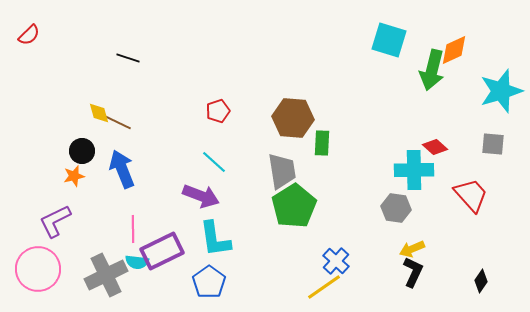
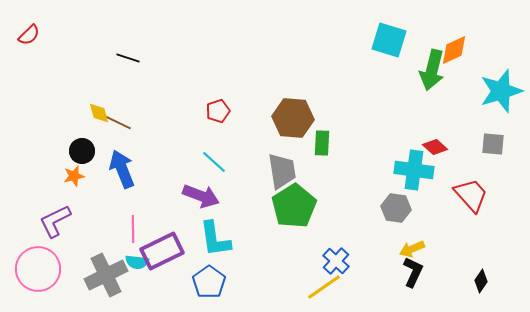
cyan cross: rotated 9 degrees clockwise
